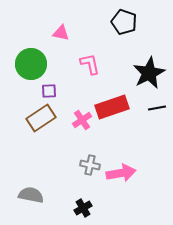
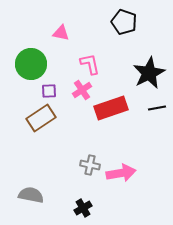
red rectangle: moved 1 px left, 1 px down
pink cross: moved 30 px up
